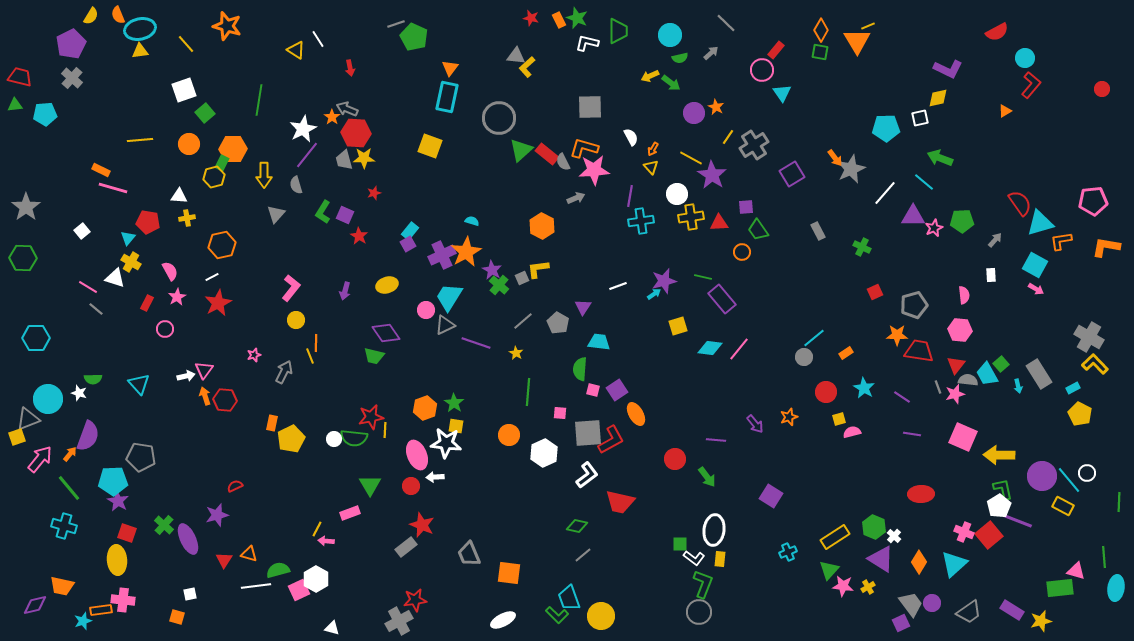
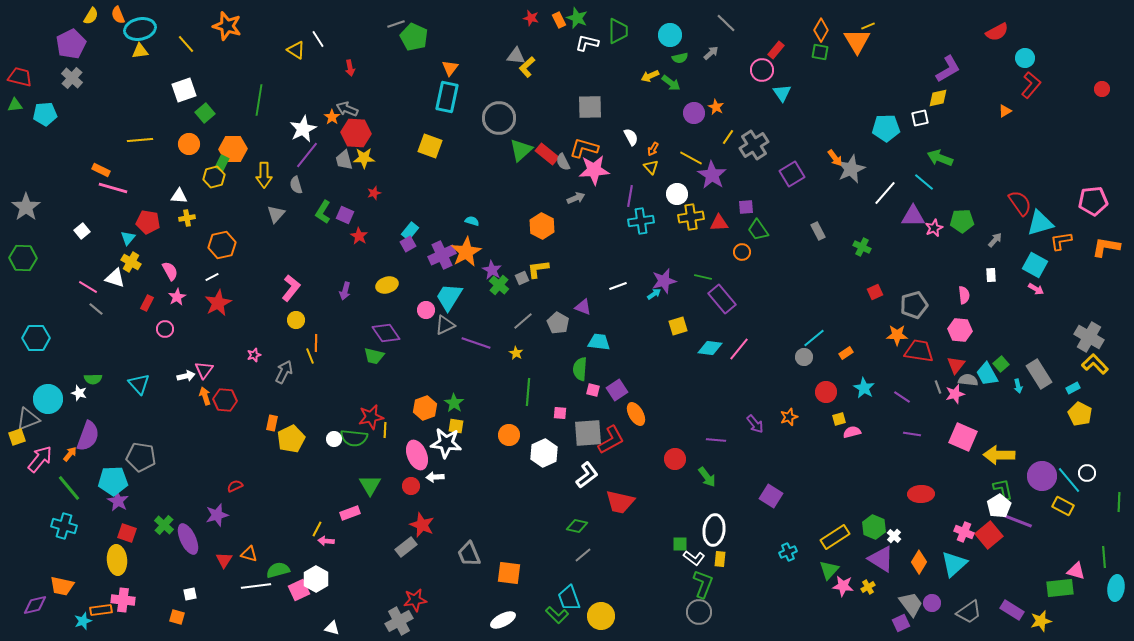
purple L-shape at (948, 69): rotated 56 degrees counterclockwise
purple triangle at (583, 307): rotated 42 degrees counterclockwise
